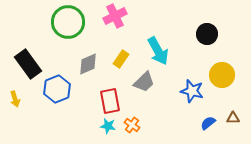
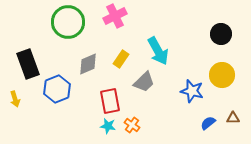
black circle: moved 14 px right
black rectangle: rotated 16 degrees clockwise
